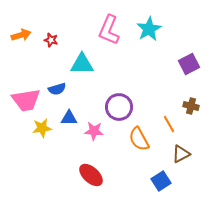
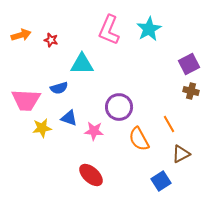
blue semicircle: moved 2 px right, 1 px up
pink trapezoid: rotated 12 degrees clockwise
brown cross: moved 15 px up
blue triangle: rotated 18 degrees clockwise
